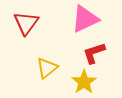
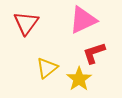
pink triangle: moved 2 px left, 1 px down
yellow star: moved 5 px left, 3 px up
